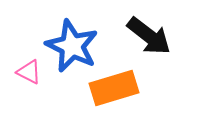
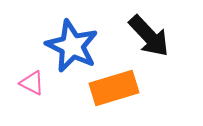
black arrow: rotated 9 degrees clockwise
pink triangle: moved 3 px right, 11 px down
